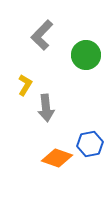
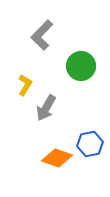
green circle: moved 5 px left, 11 px down
gray arrow: rotated 36 degrees clockwise
